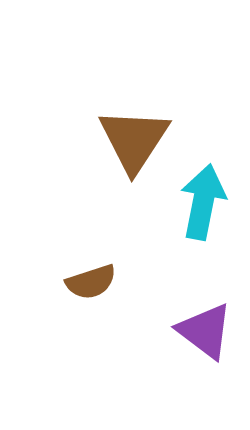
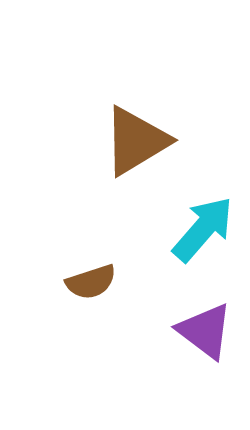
brown triangle: moved 2 px right, 1 px down; rotated 26 degrees clockwise
cyan arrow: moved 27 px down; rotated 30 degrees clockwise
